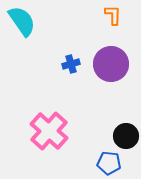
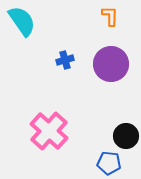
orange L-shape: moved 3 px left, 1 px down
blue cross: moved 6 px left, 4 px up
